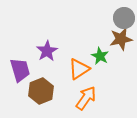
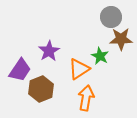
gray circle: moved 13 px left, 1 px up
brown star: rotated 10 degrees clockwise
purple star: moved 2 px right
purple trapezoid: rotated 50 degrees clockwise
brown hexagon: moved 2 px up
orange arrow: rotated 25 degrees counterclockwise
